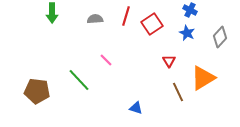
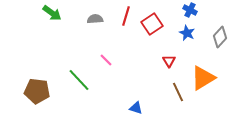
green arrow: rotated 54 degrees counterclockwise
